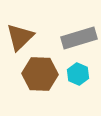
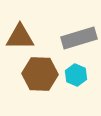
brown triangle: rotated 44 degrees clockwise
cyan hexagon: moved 2 px left, 1 px down
